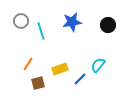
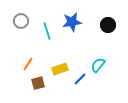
cyan line: moved 6 px right
